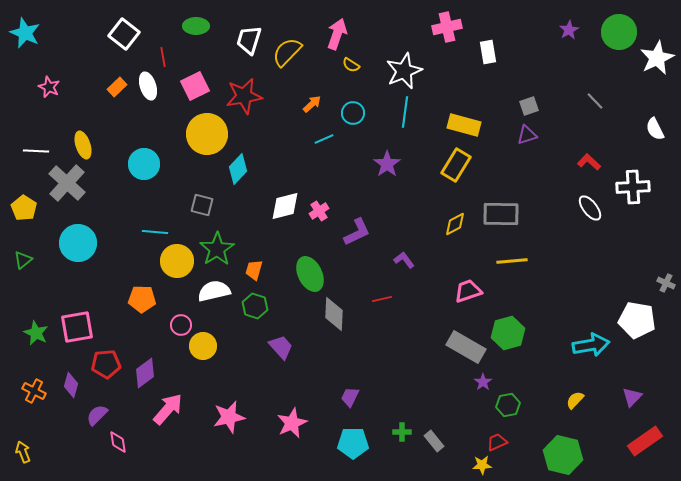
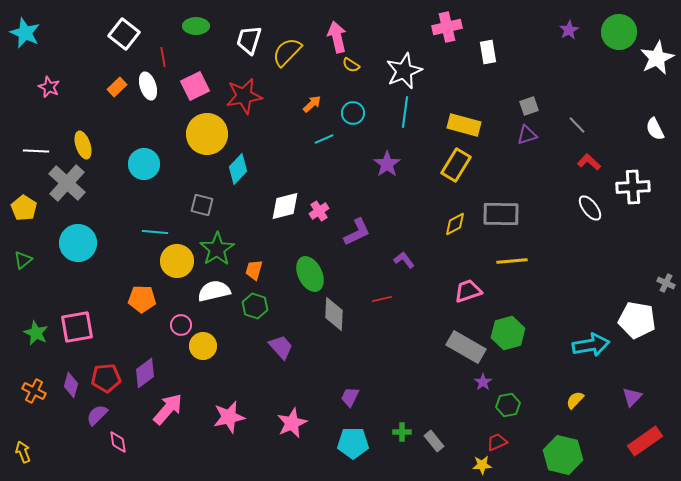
pink arrow at (337, 34): moved 3 px down; rotated 32 degrees counterclockwise
gray line at (595, 101): moved 18 px left, 24 px down
red pentagon at (106, 364): moved 14 px down
